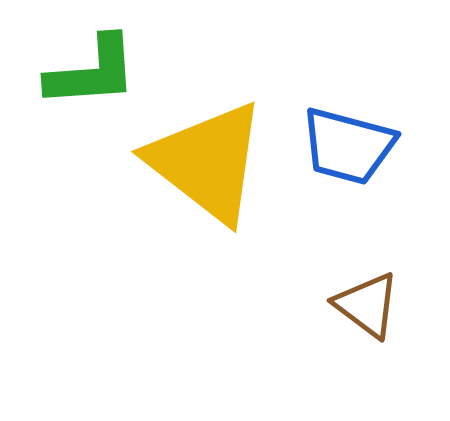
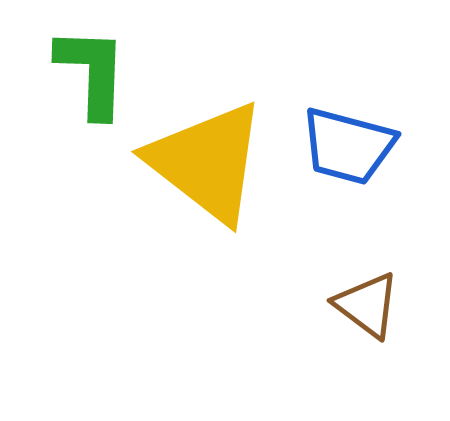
green L-shape: rotated 84 degrees counterclockwise
